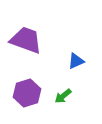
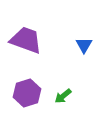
blue triangle: moved 8 px right, 16 px up; rotated 36 degrees counterclockwise
